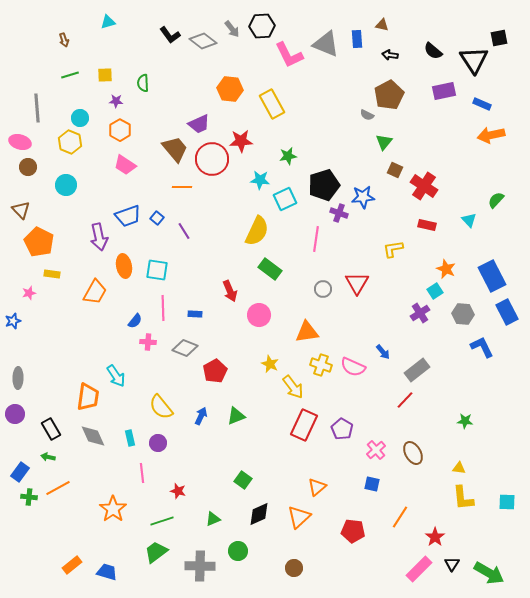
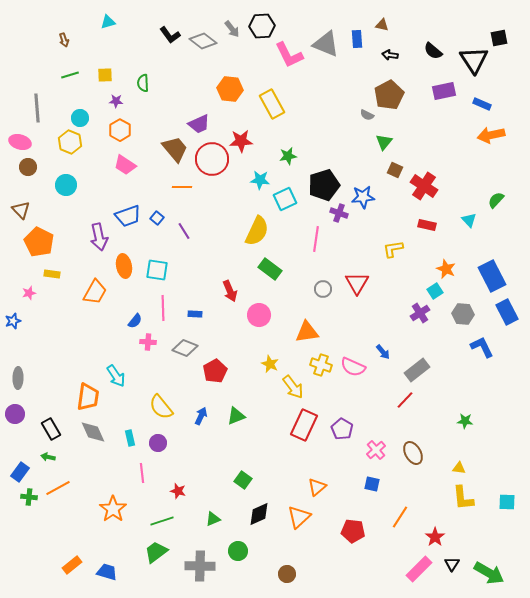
gray diamond at (93, 436): moved 4 px up
brown circle at (294, 568): moved 7 px left, 6 px down
